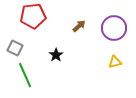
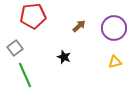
gray square: rotated 28 degrees clockwise
black star: moved 8 px right, 2 px down; rotated 16 degrees counterclockwise
